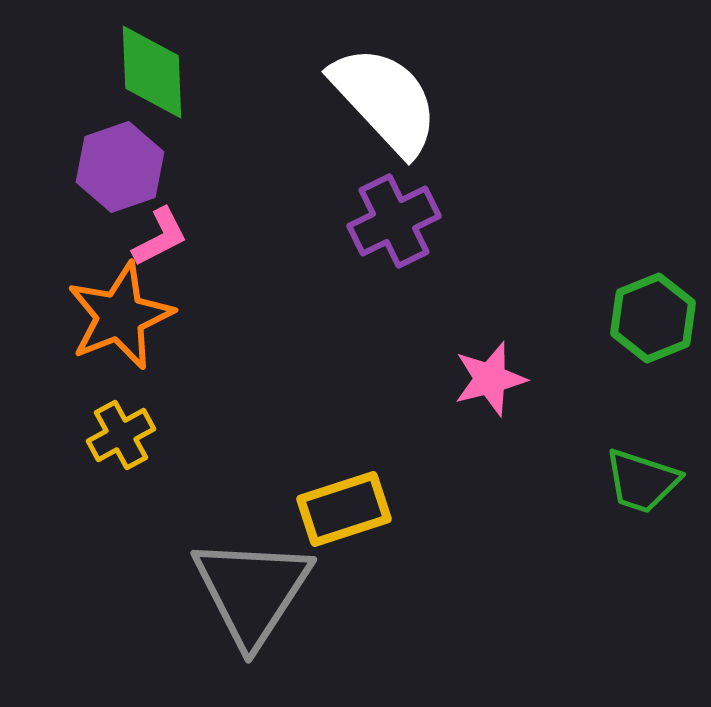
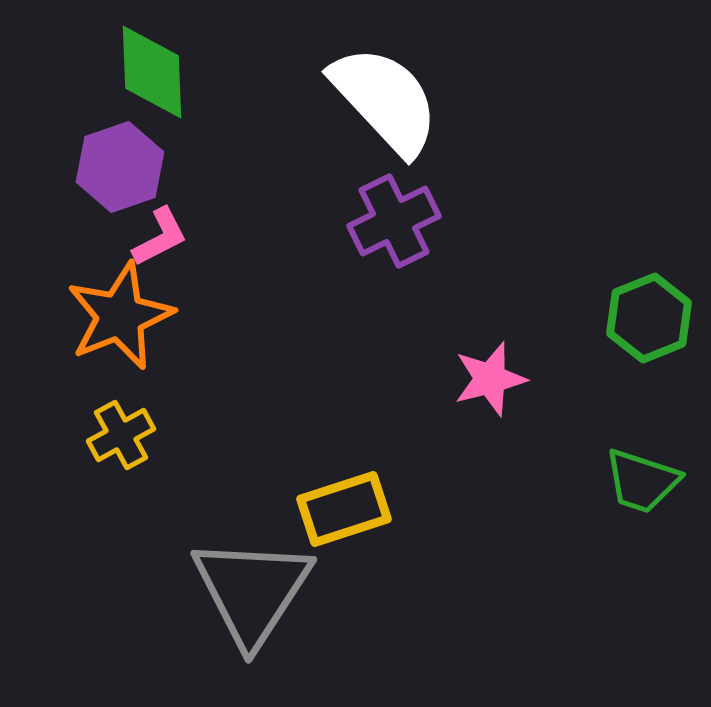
green hexagon: moved 4 px left
